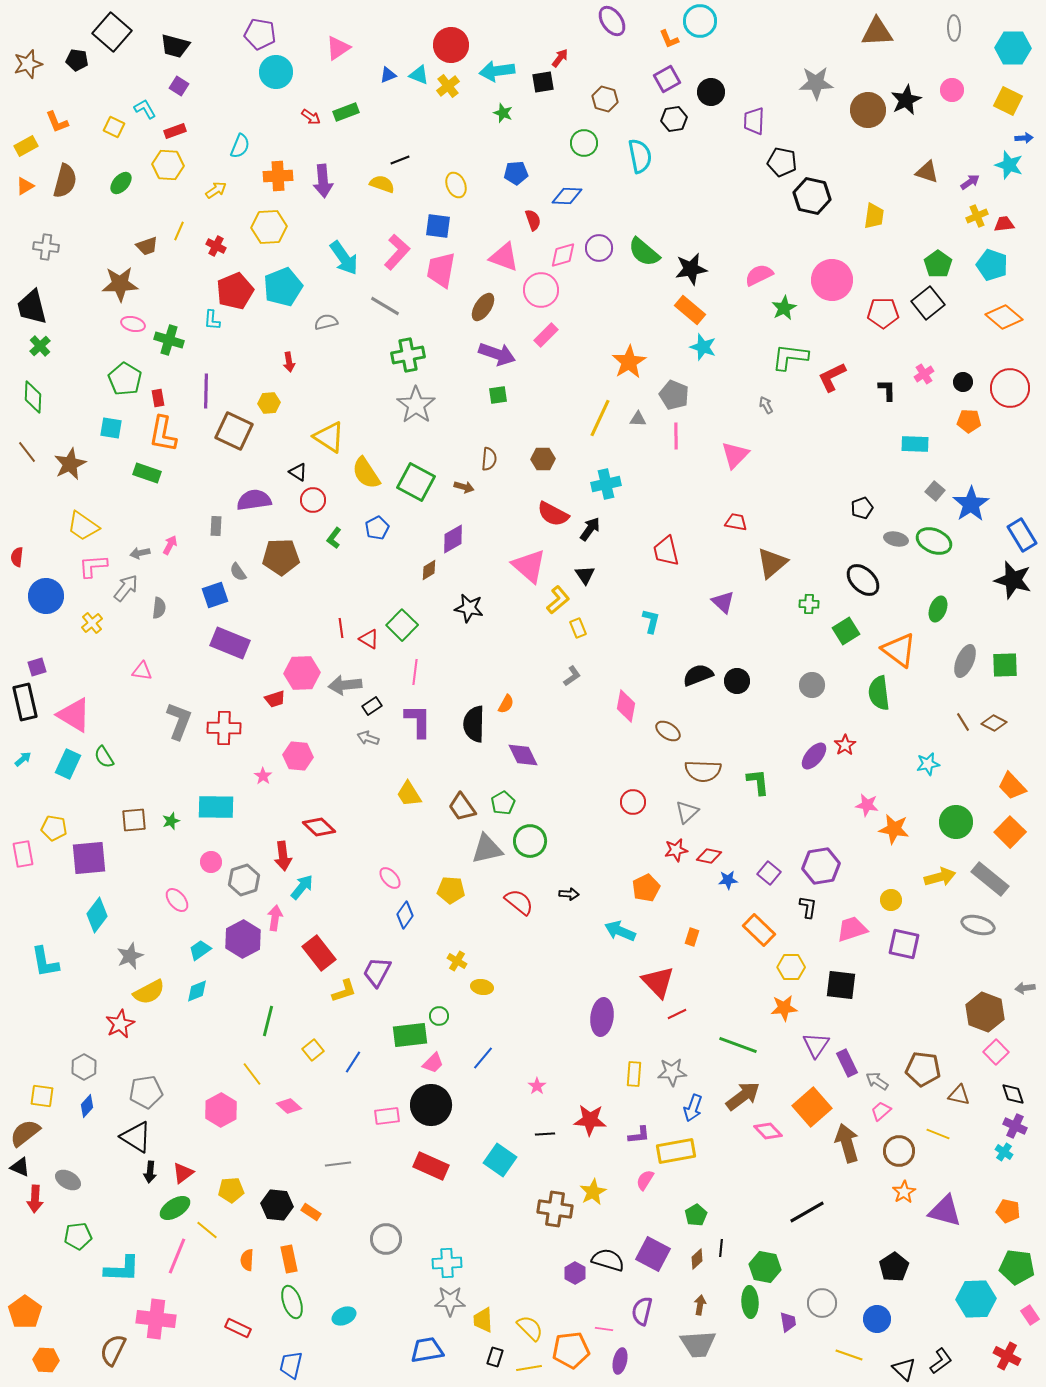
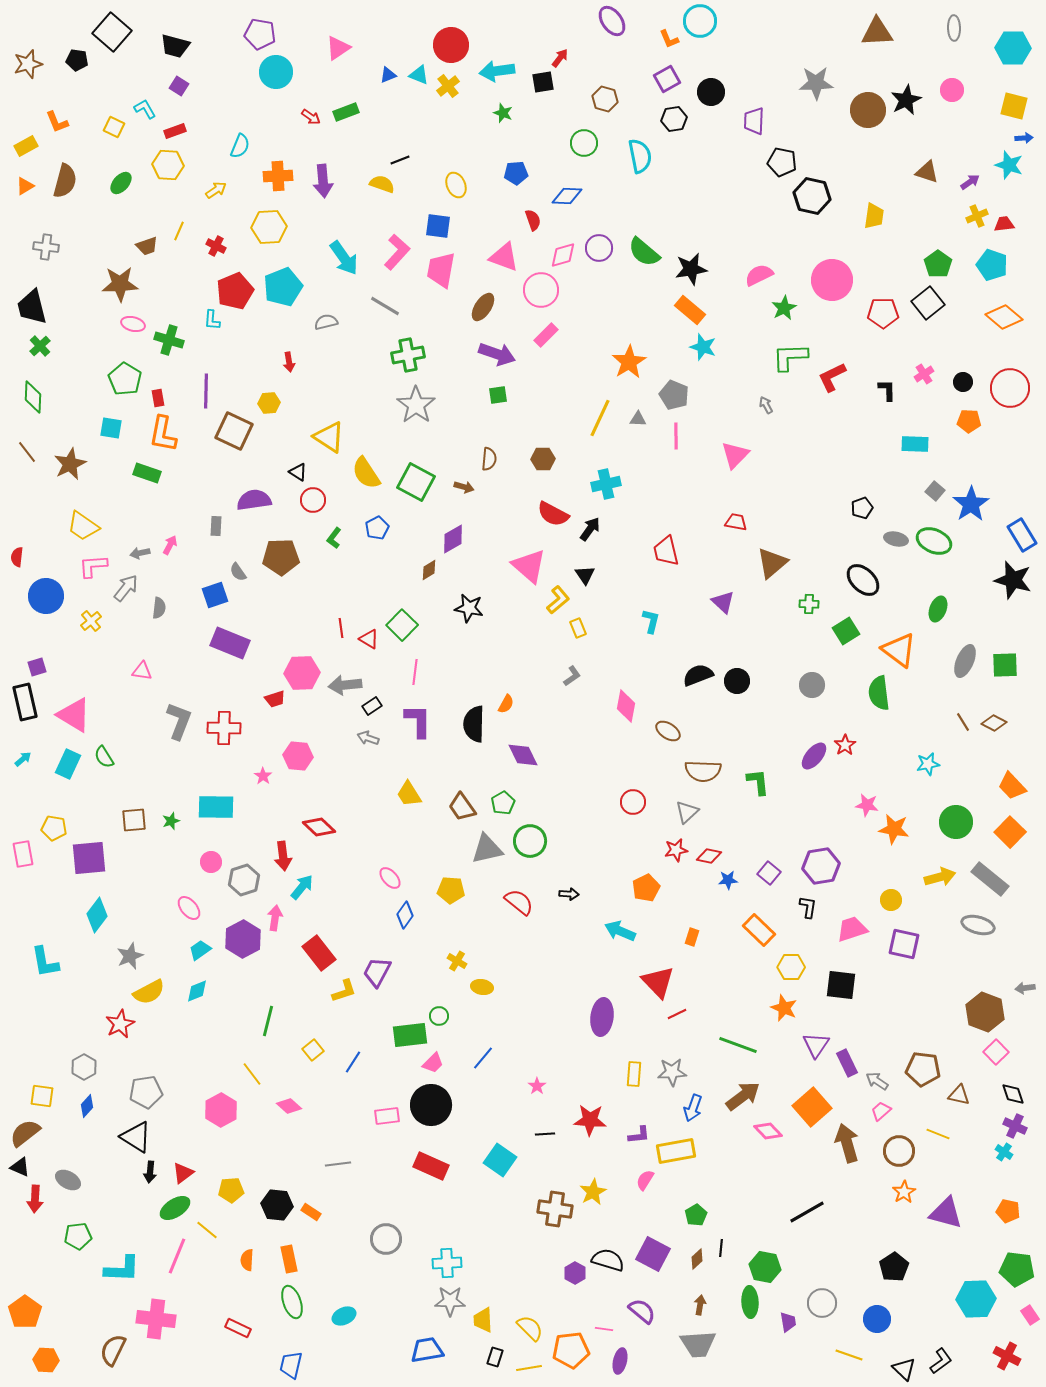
yellow square at (1008, 101): moved 6 px right, 5 px down; rotated 12 degrees counterclockwise
green L-shape at (790, 357): rotated 9 degrees counterclockwise
yellow cross at (92, 623): moved 1 px left, 2 px up
pink ellipse at (177, 900): moved 12 px right, 8 px down
orange star at (784, 1008): rotated 28 degrees clockwise
purple triangle at (945, 1211): moved 1 px right, 2 px down
green pentagon at (1017, 1267): moved 2 px down
purple semicircle at (642, 1311): rotated 116 degrees clockwise
